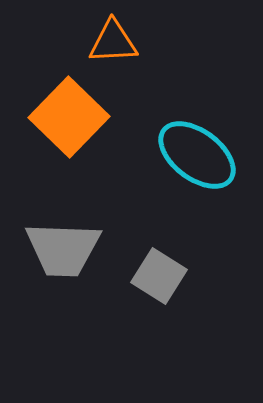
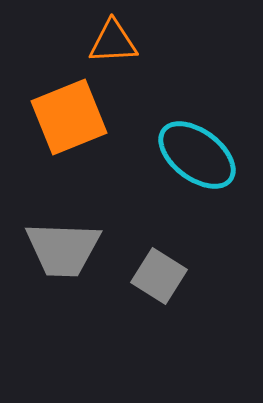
orange square: rotated 24 degrees clockwise
